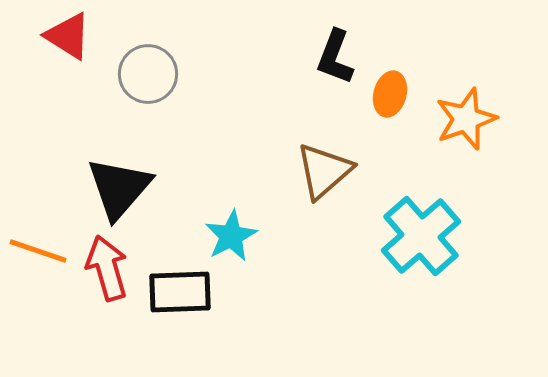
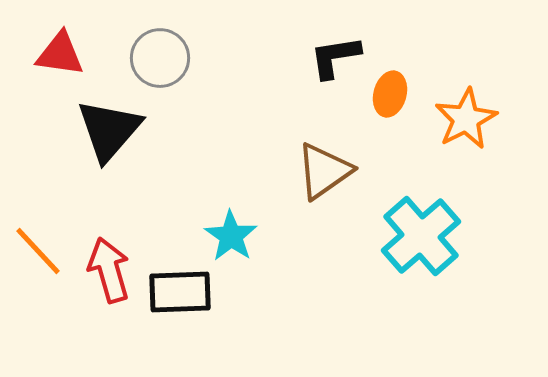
red triangle: moved 8 px left, 18 px down; rotated 24 degrees counterclockwise
black L-shape: rotated 60 degrees clockwise
gray circle: moved 12 px right, 16 px up
orange star: rotated 8 degrees counterclockwise
brown triangle: rotated 6 degrees clockwise
black triangle: moved 10 px left, 58 px up
cyan star: rotated 10 degrees counterclockwise
orange line: rotated 28 degrees clockwise
red arrow: moved 2 px right, 2 px down
